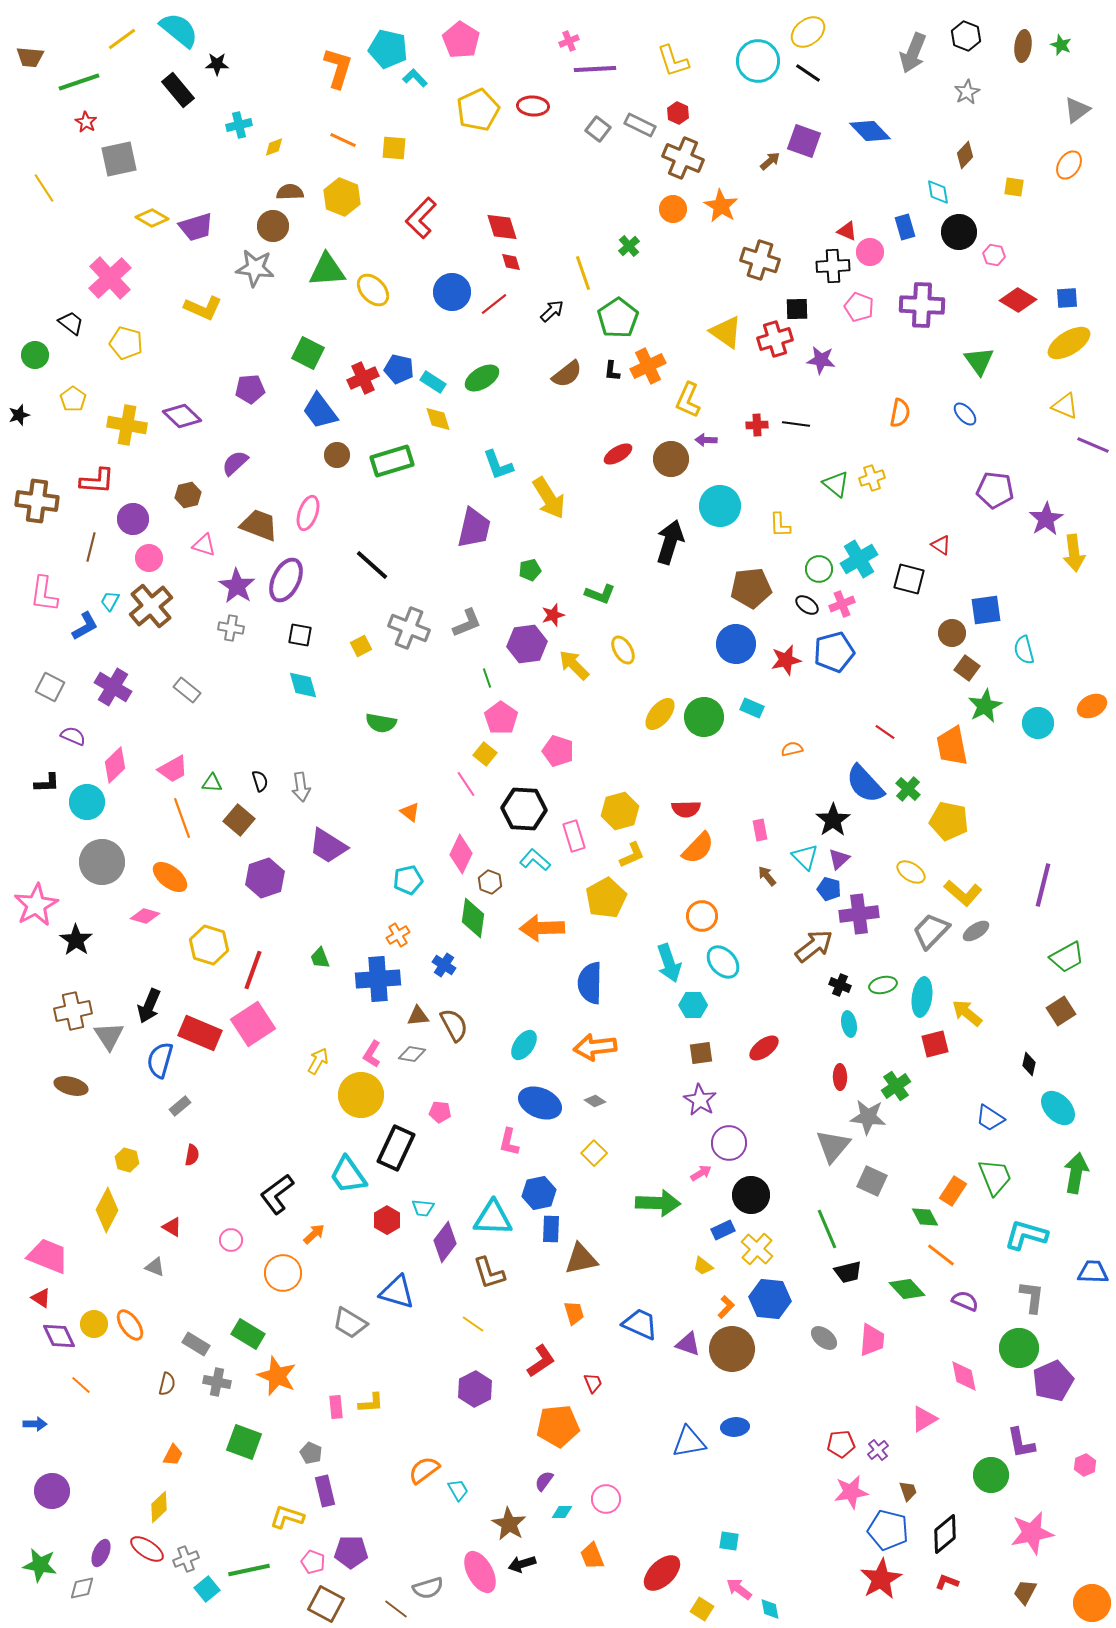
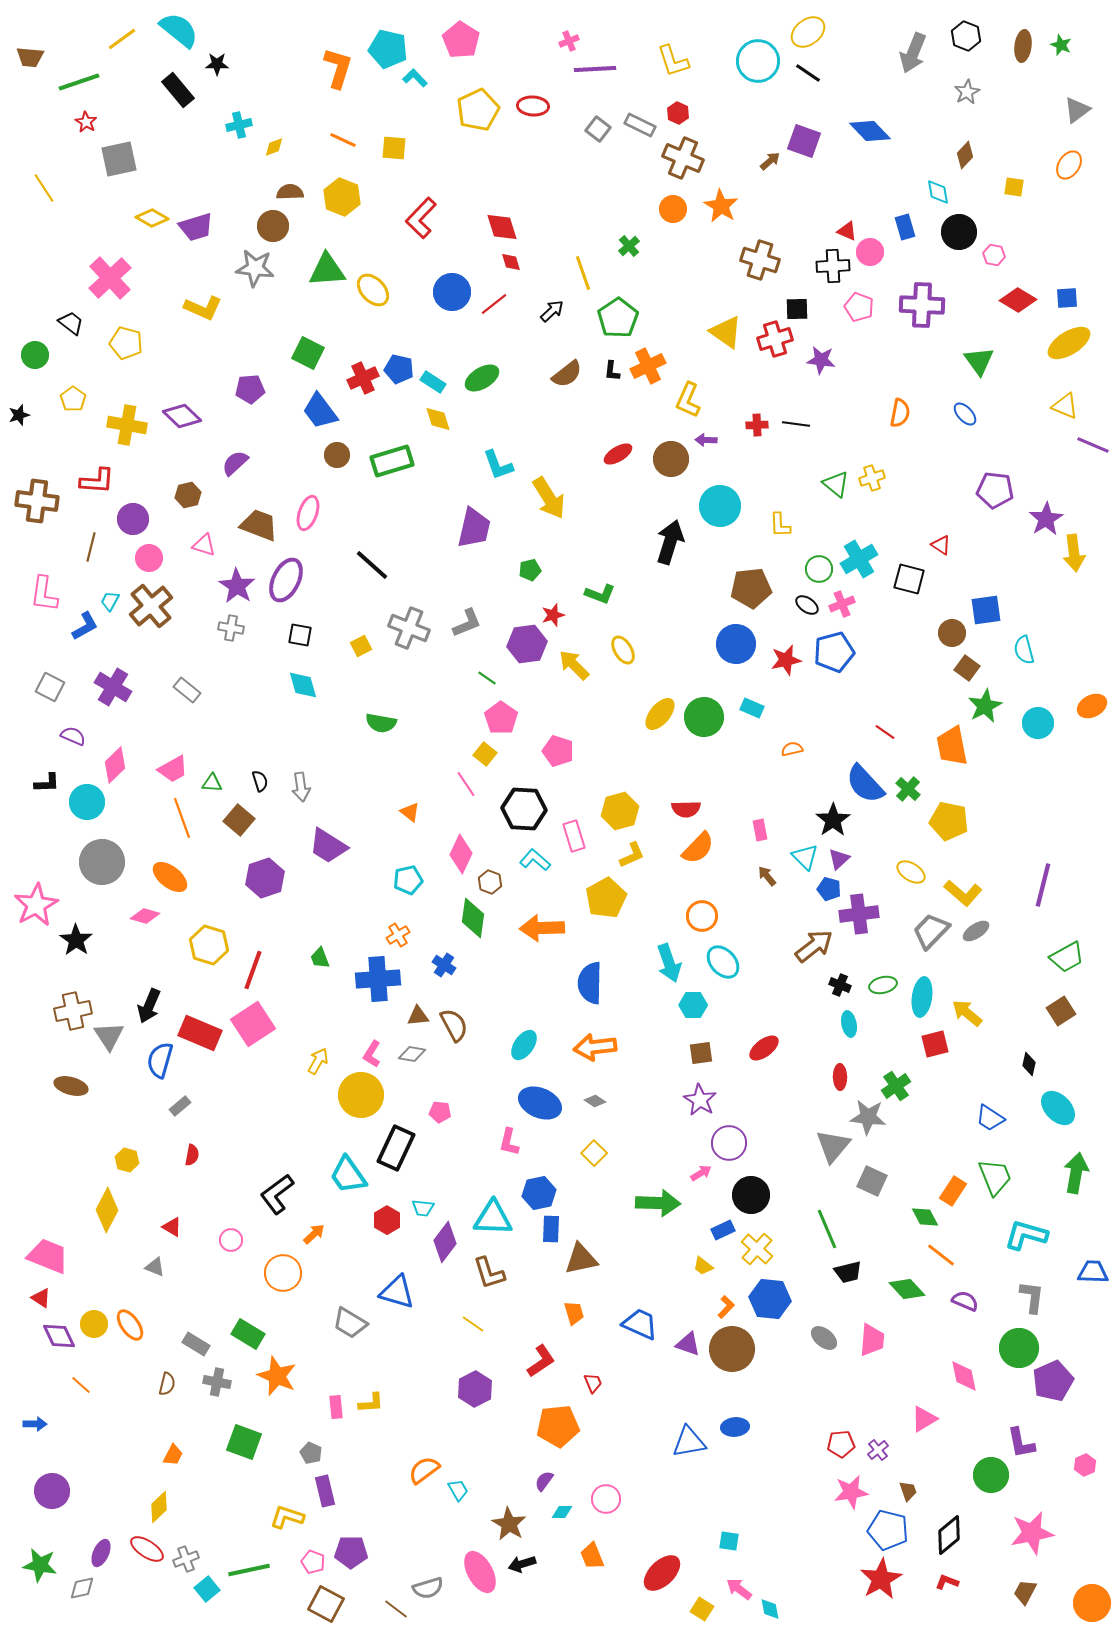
green line at (487, 678): rotated 36 degrees counterclockwise
black diamond at (945, 1534): moved 4 px right, 1 px down
